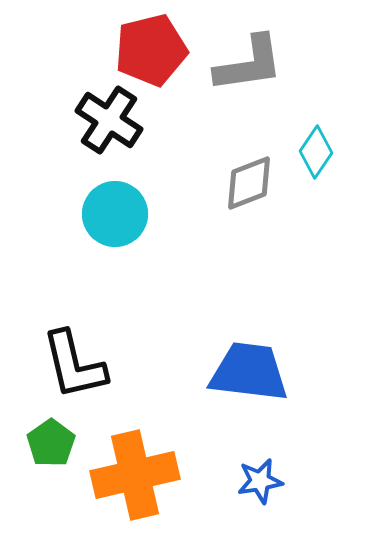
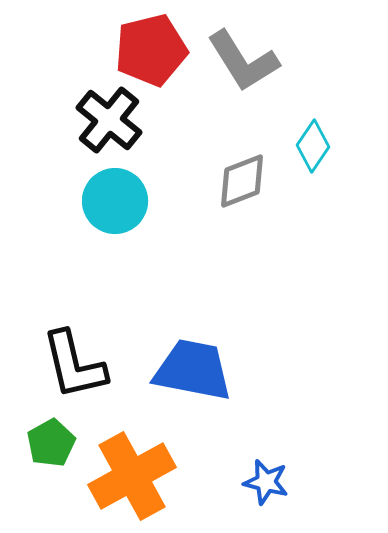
gray L-shape: moved 6 px left, 3 px up; rotated 66 degrees clockwise
black cross: rotated 6 degrees clockwise
cyan diamond: moved 3 px left, 6 px up
gray diamond: moved 7 px left, 2 px up
cyan circle: moved 13 px up
blue trapezoid: moved 56 px left, 2 px up; rotated 4 degrees clockwise
green pentagon: rotated 6 degrees clockwise
orange cross: moved 3 px left, 1 px down; rotated 16 degrees counterclockwise
blue star: moved 6 px right, 1 px down; rotated 24 degrees clockwise
